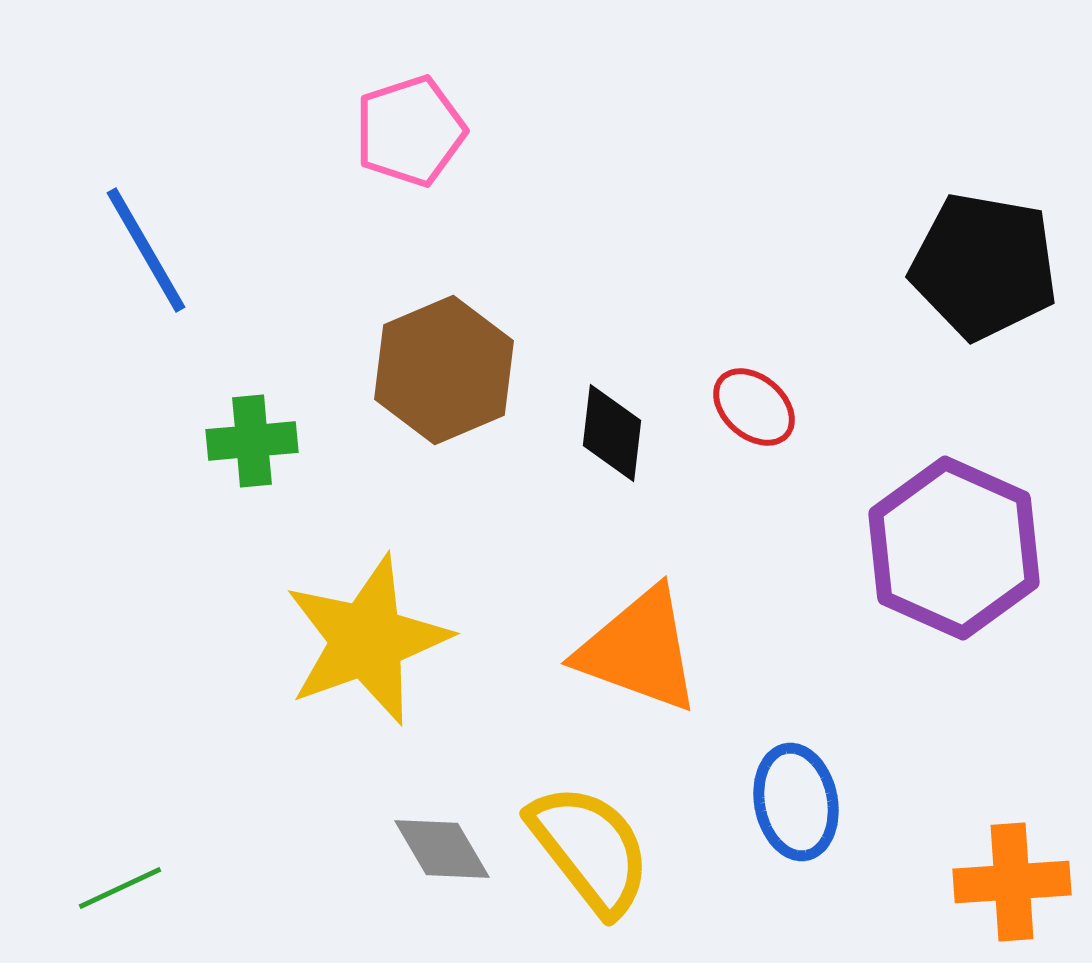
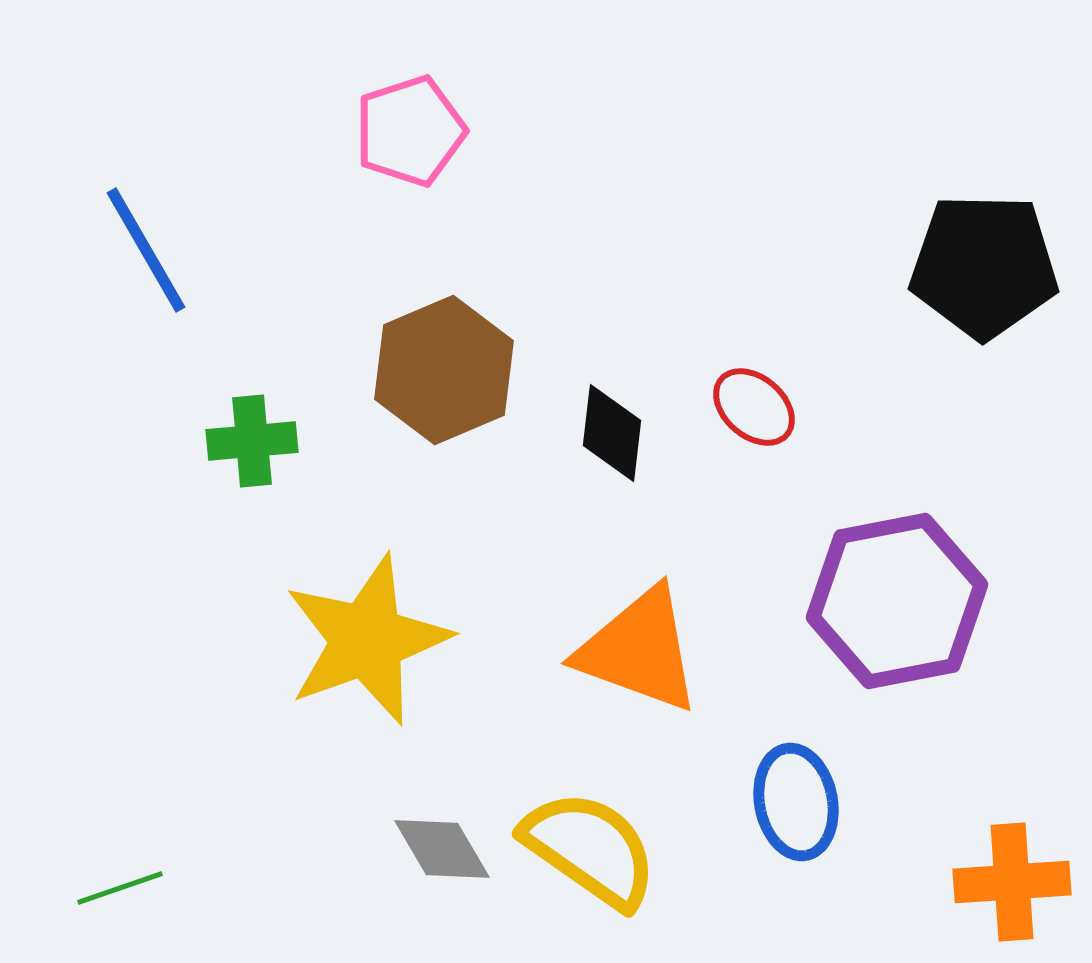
black pentagon: rotated 9 degrees counterclockwise
purple hexagon: moved 57 px left, 53 px down; rotated 25 degrees clockwise
yellow semicircle: rotated 17 degrees counterclockwise
green line: rotated 6 degrees clockwise
